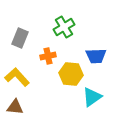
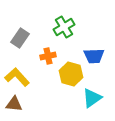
gray rectangle: rotated 12 degrees clockwise
blue trapezoid: moved 2 px left
yellow hexagon: rotated 10 degrees clockwise
cyan triangle: moved 1 px down
brown triangle: moved 1 px left, 3 px up
